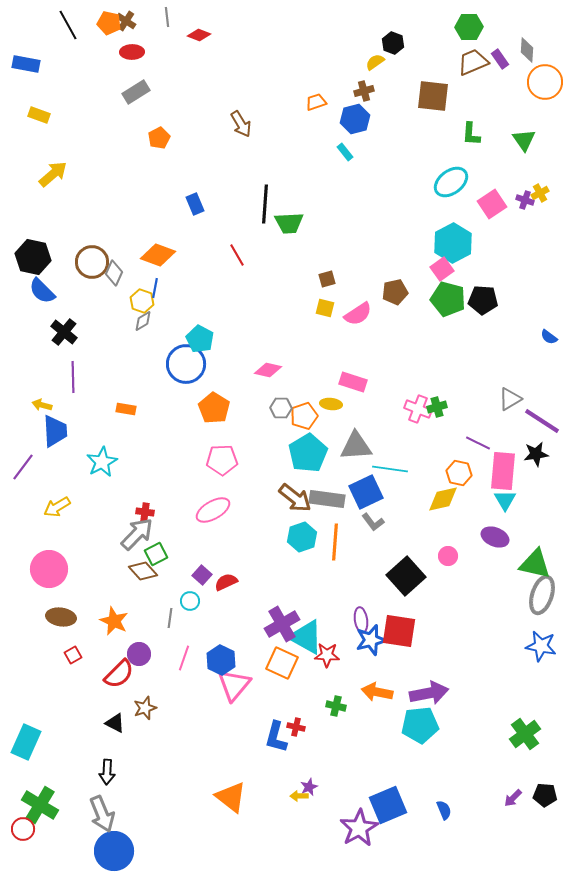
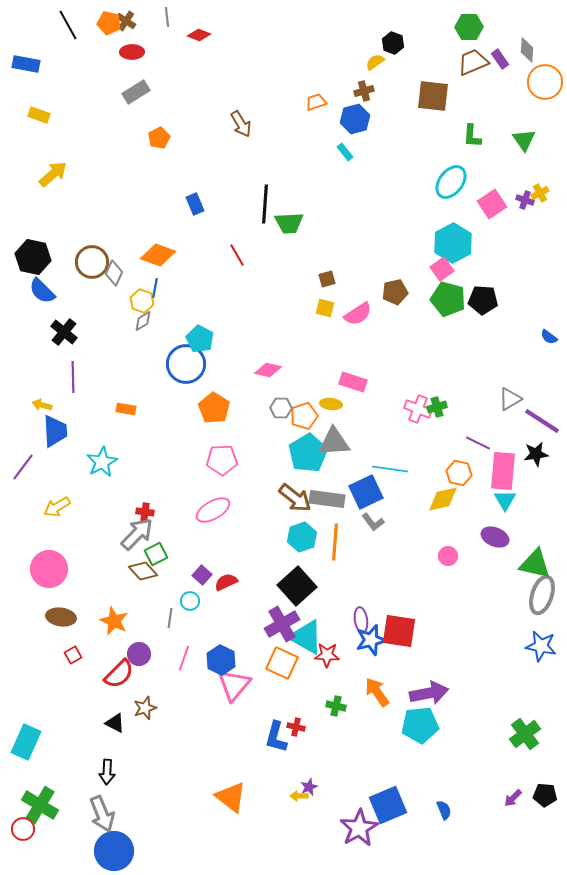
green L-shape at (471, 134): moved 1 px right, 2 px down
cyan ellipse at (451, 182): rotated 16 degrees counterclockwise
gray triangle at (356, 446): moved 22 px left, 4 px up
black square at (406, 576): moved 109 px left, 10 px down
orange arrow at (377, 692): rotated 44 degrees clockwise
